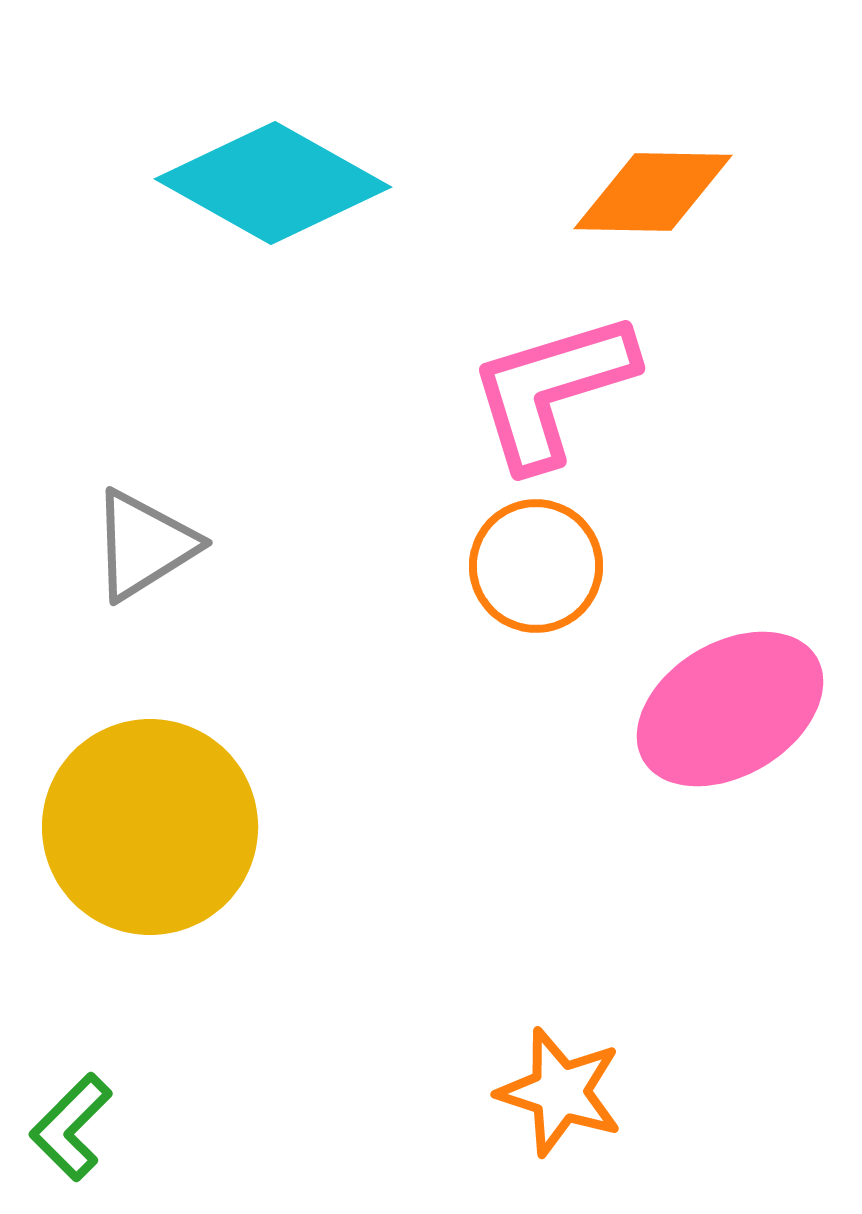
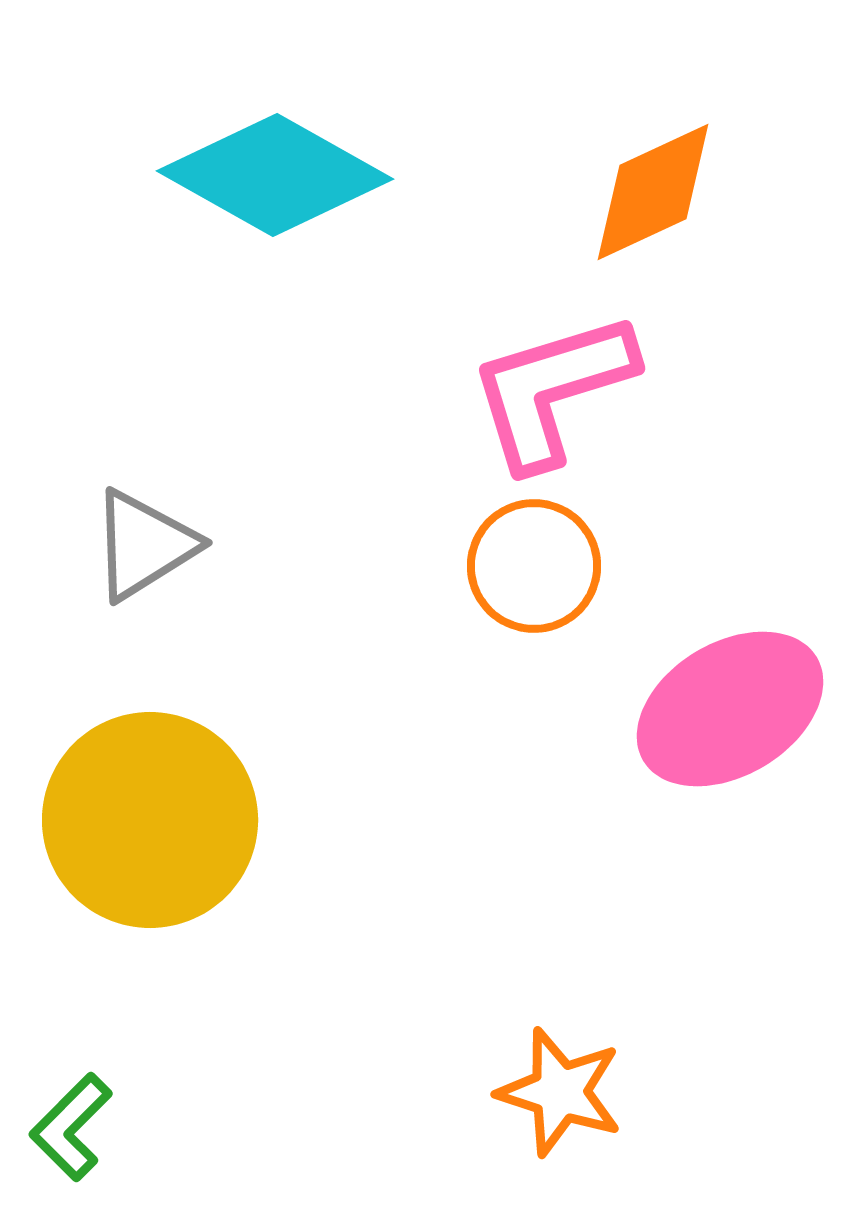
cyan diamond: moved 2 px right, 8 px up
orange diamond: rotated 26 degrees counterclockwise
orange circle: moved 2 px left
yellow circle: moved 7 px up
